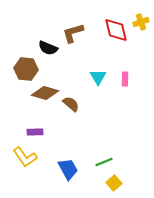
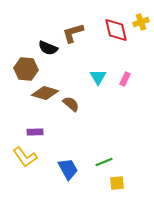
pink rectangle: rotated 24 degrees clockwise
yellow square: moved 3 px right; rotated 35 degrees clockwise
